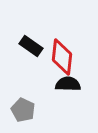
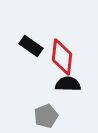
gray pentagon: moved 23 px right, 6 px down; rotated 25 degrees clockwise
